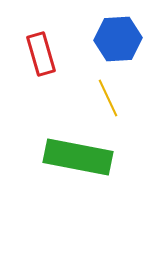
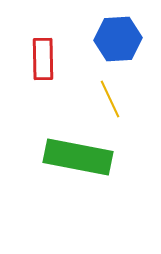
red rectangle: moved 2 px right, 5 px down; rotated 15 degrees clockwise
yellow line: moved 2 px right, 1 px down
